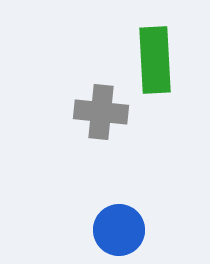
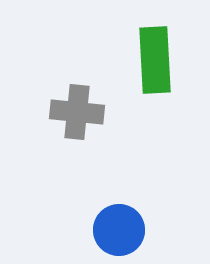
gray cross: moved 24 px left
